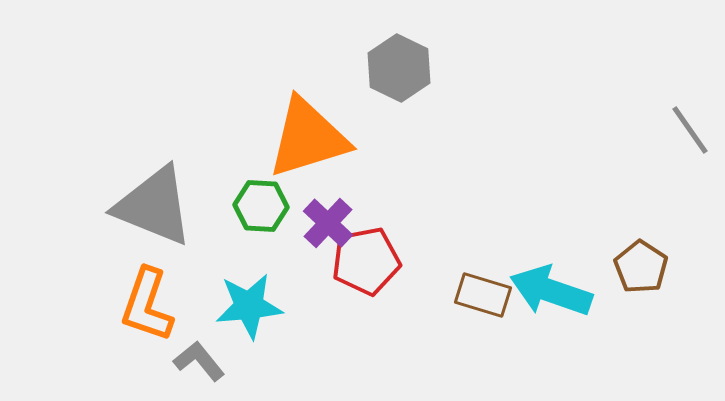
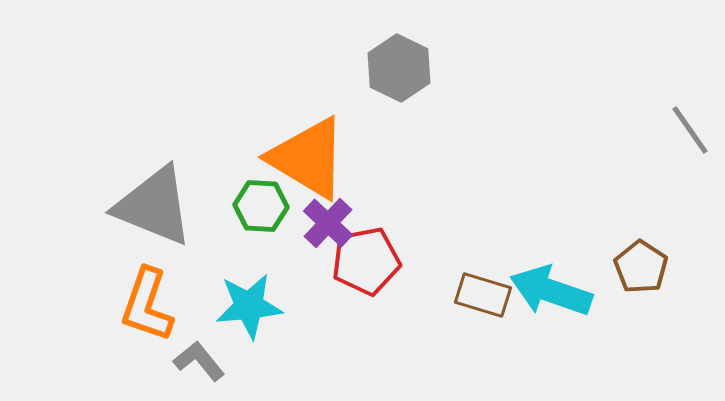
orange triangle: moved 20 px down; rotated 48 degrees clockwise
